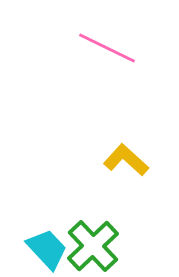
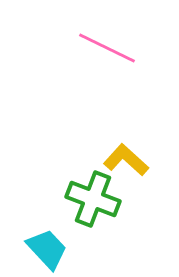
green cross: moved 47 px up; rotated 26 degrees counterclockwise
